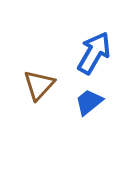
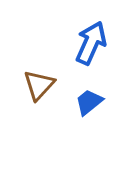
blue arrow: moved 3 px left, 10 px up; rotated 6 degrees counterclockwise
